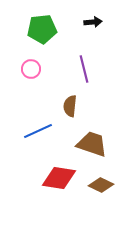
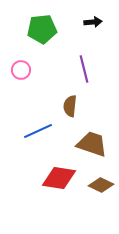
pink circle: moved 10 px left, 1 px down
